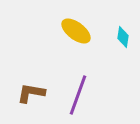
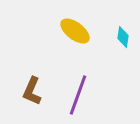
yellow ellipse: moved 1 px left
brown L-shape: moved 1 px right, 2 px up; rotated 76 degrees counterclockwise
